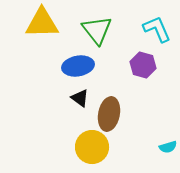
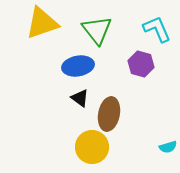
yellow triangle: rotated 18 degrees counterclockwise
purple hexagon: moved 2 px left, 1 px up
